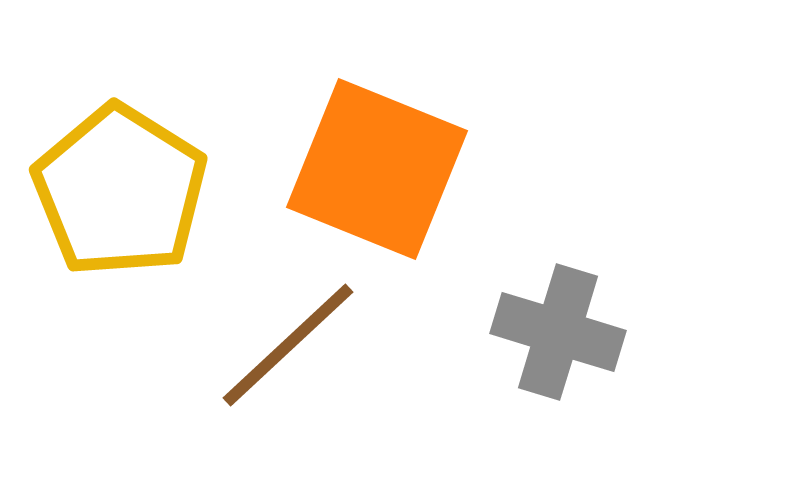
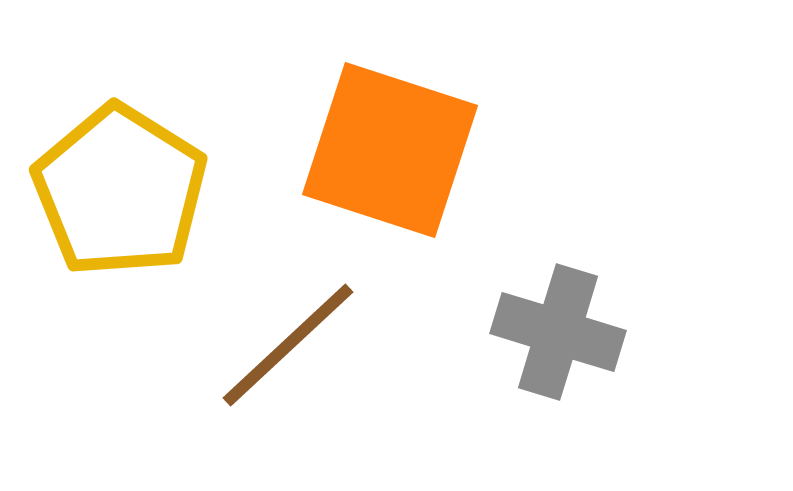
orange square: moved 13 px right, 19 px up; rotated 4 degrees counterclockwise
